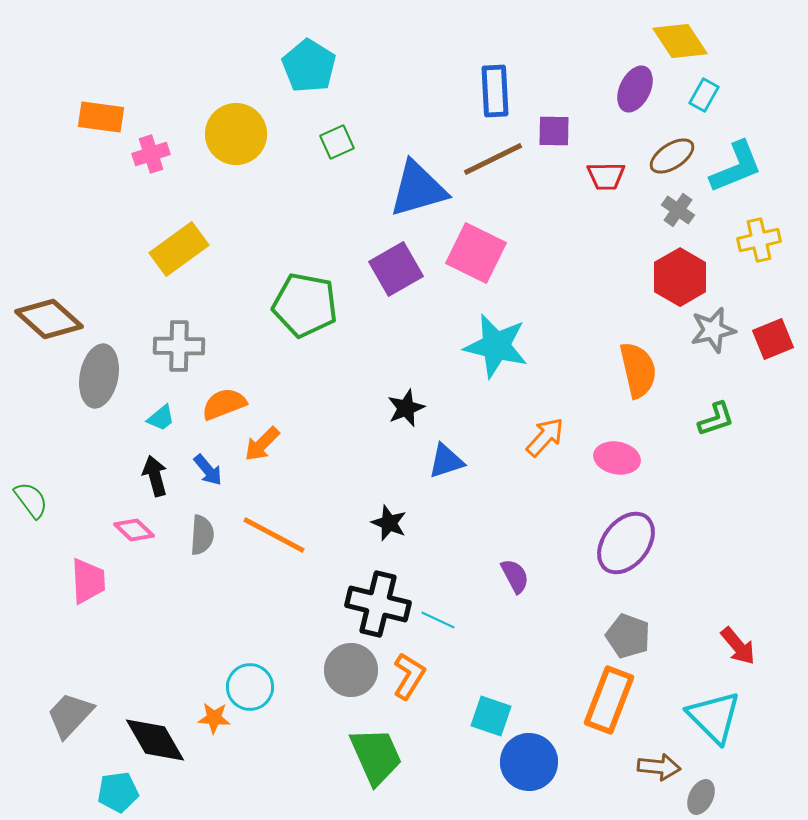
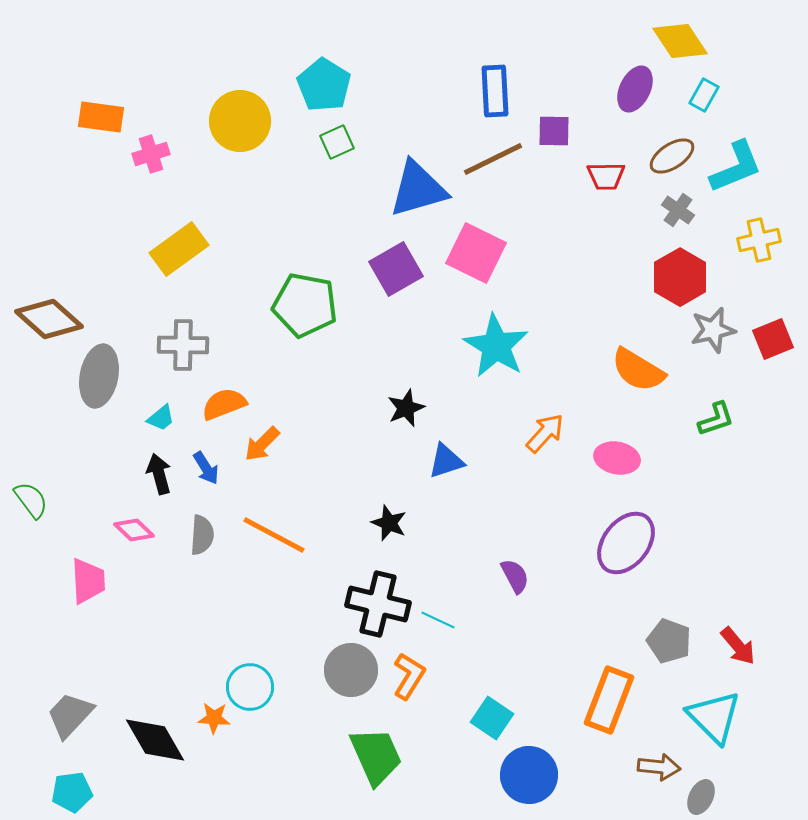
cyan pentagon at (309, 66): moved 15 px right, 19 px down
yellow circle at (236, 134): moved 4 px right, 13 px up
gray cross at (179, 346): moved 4 px right, 1 px up
cyan star at (496, 346): rotated 18 degrees clockwise
orange semicircle at (638, 370): rotated 134 degrees clockwise
orange arrow at (545, 437): moved 4 px up
blue arrow at (208, 470): moved 2 px left, 2 px up; rotated 8 degrees clockwise
black arrow at (155, 476): moved 4 px right, 2 px up
gray pentagon at (628, 636): moved 41 px right, 5 px down
cyan square at (491, 716): moved 1 px right, 2 px down; rotated 15 degrees clockwise
blue circle at (529, 762): moved 13 px down
cyan pentagon at (118, 792): moved 46 px left
